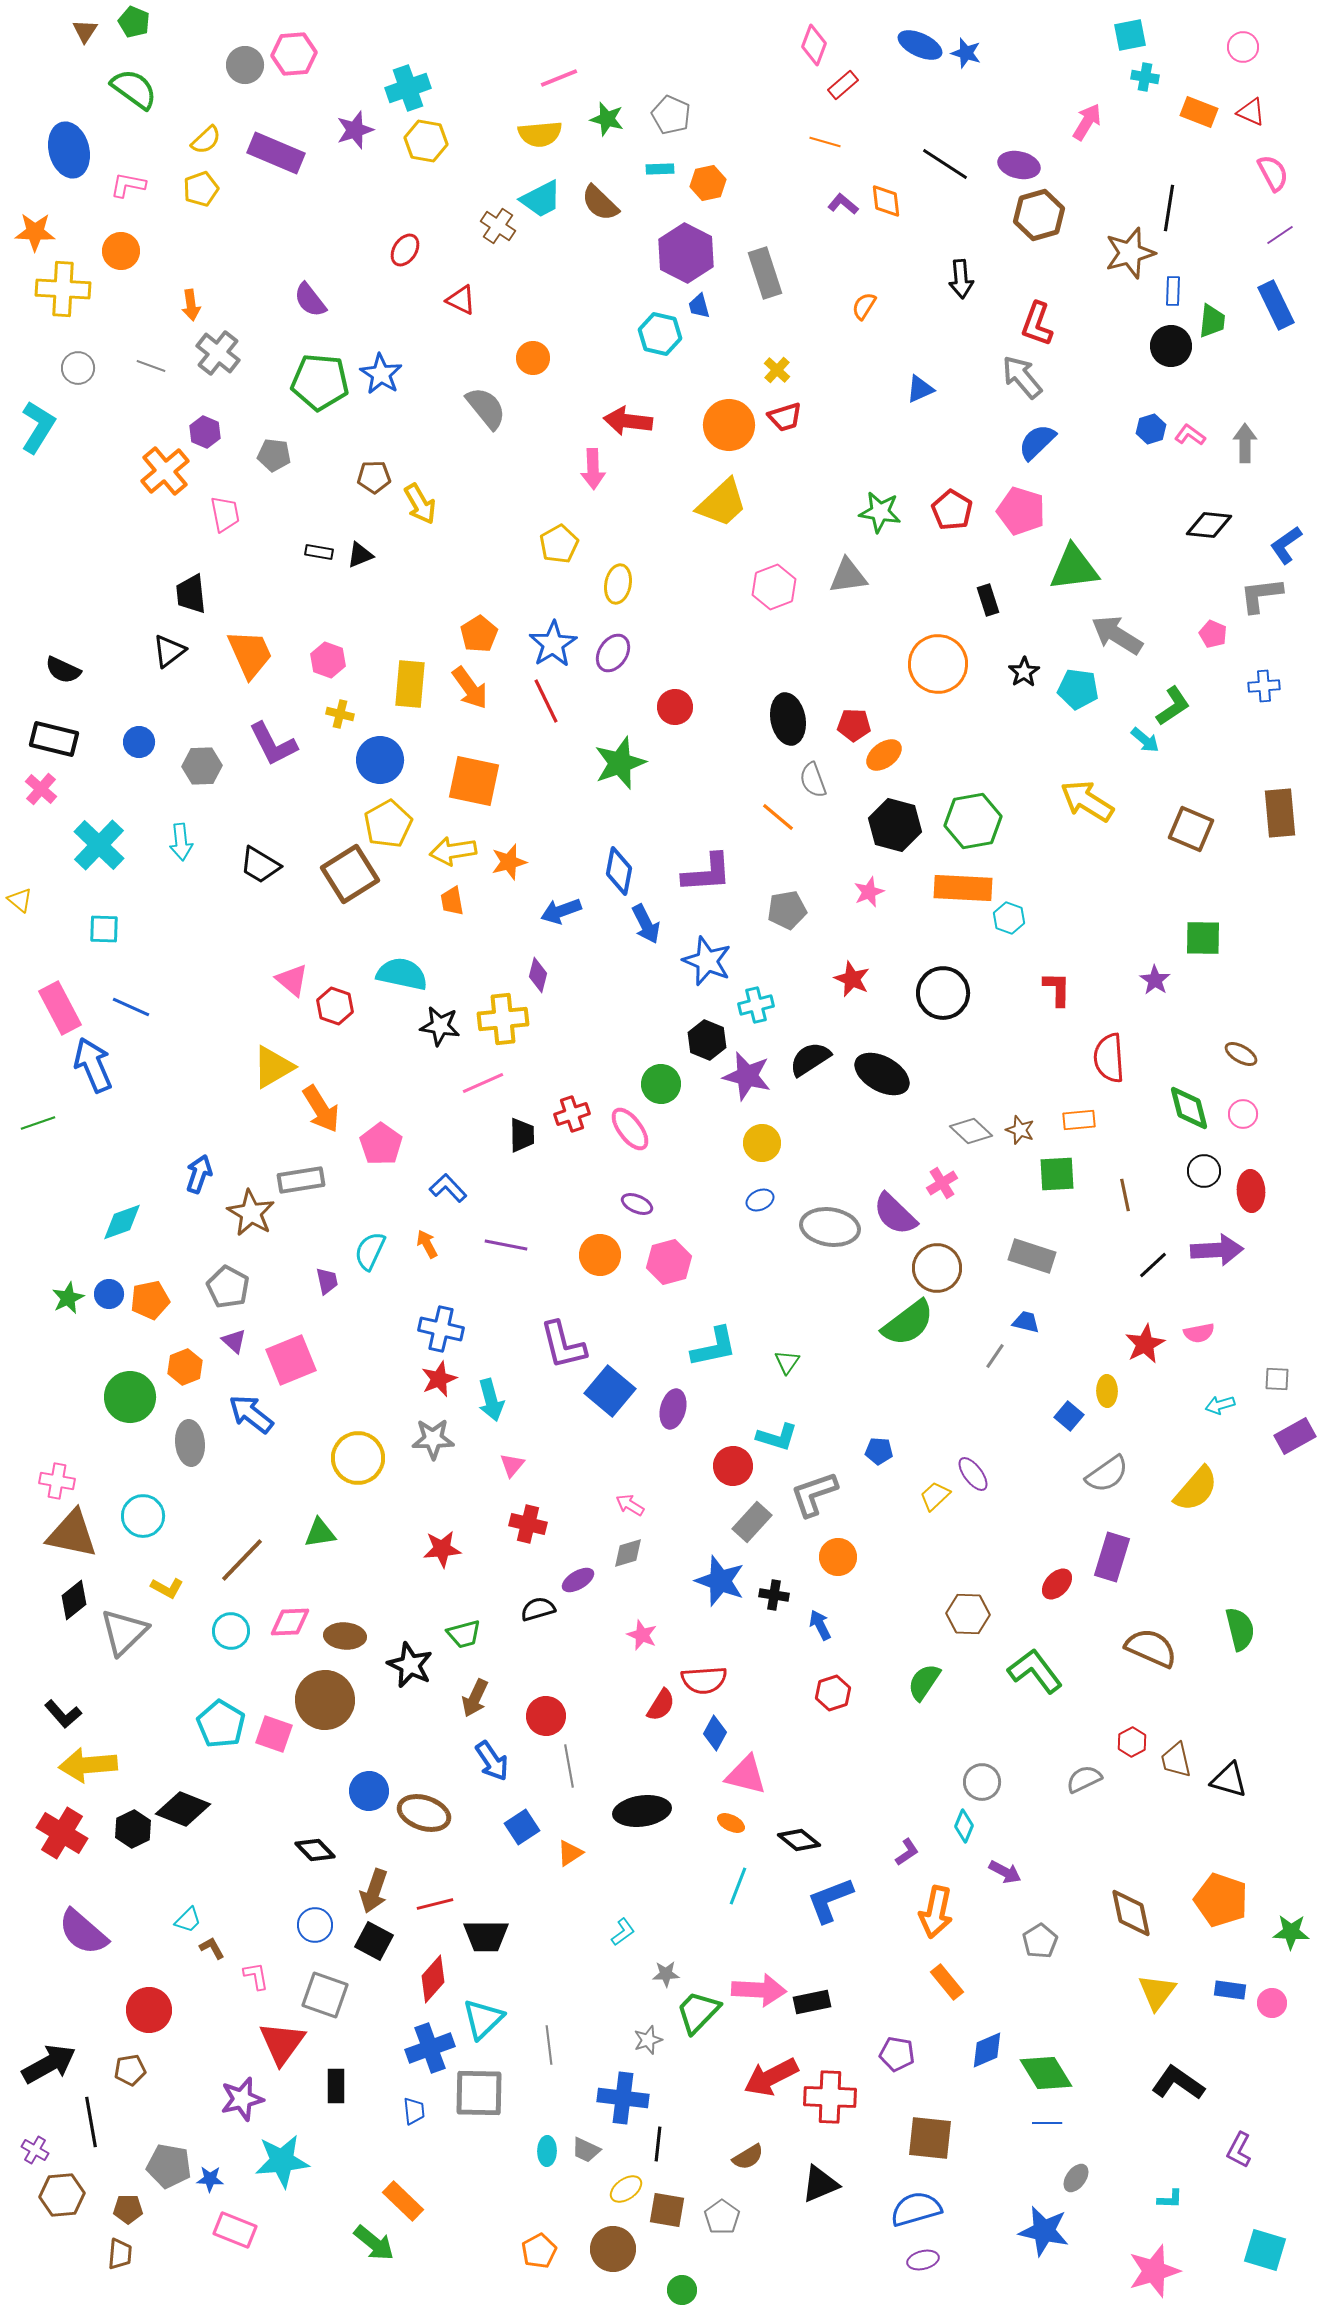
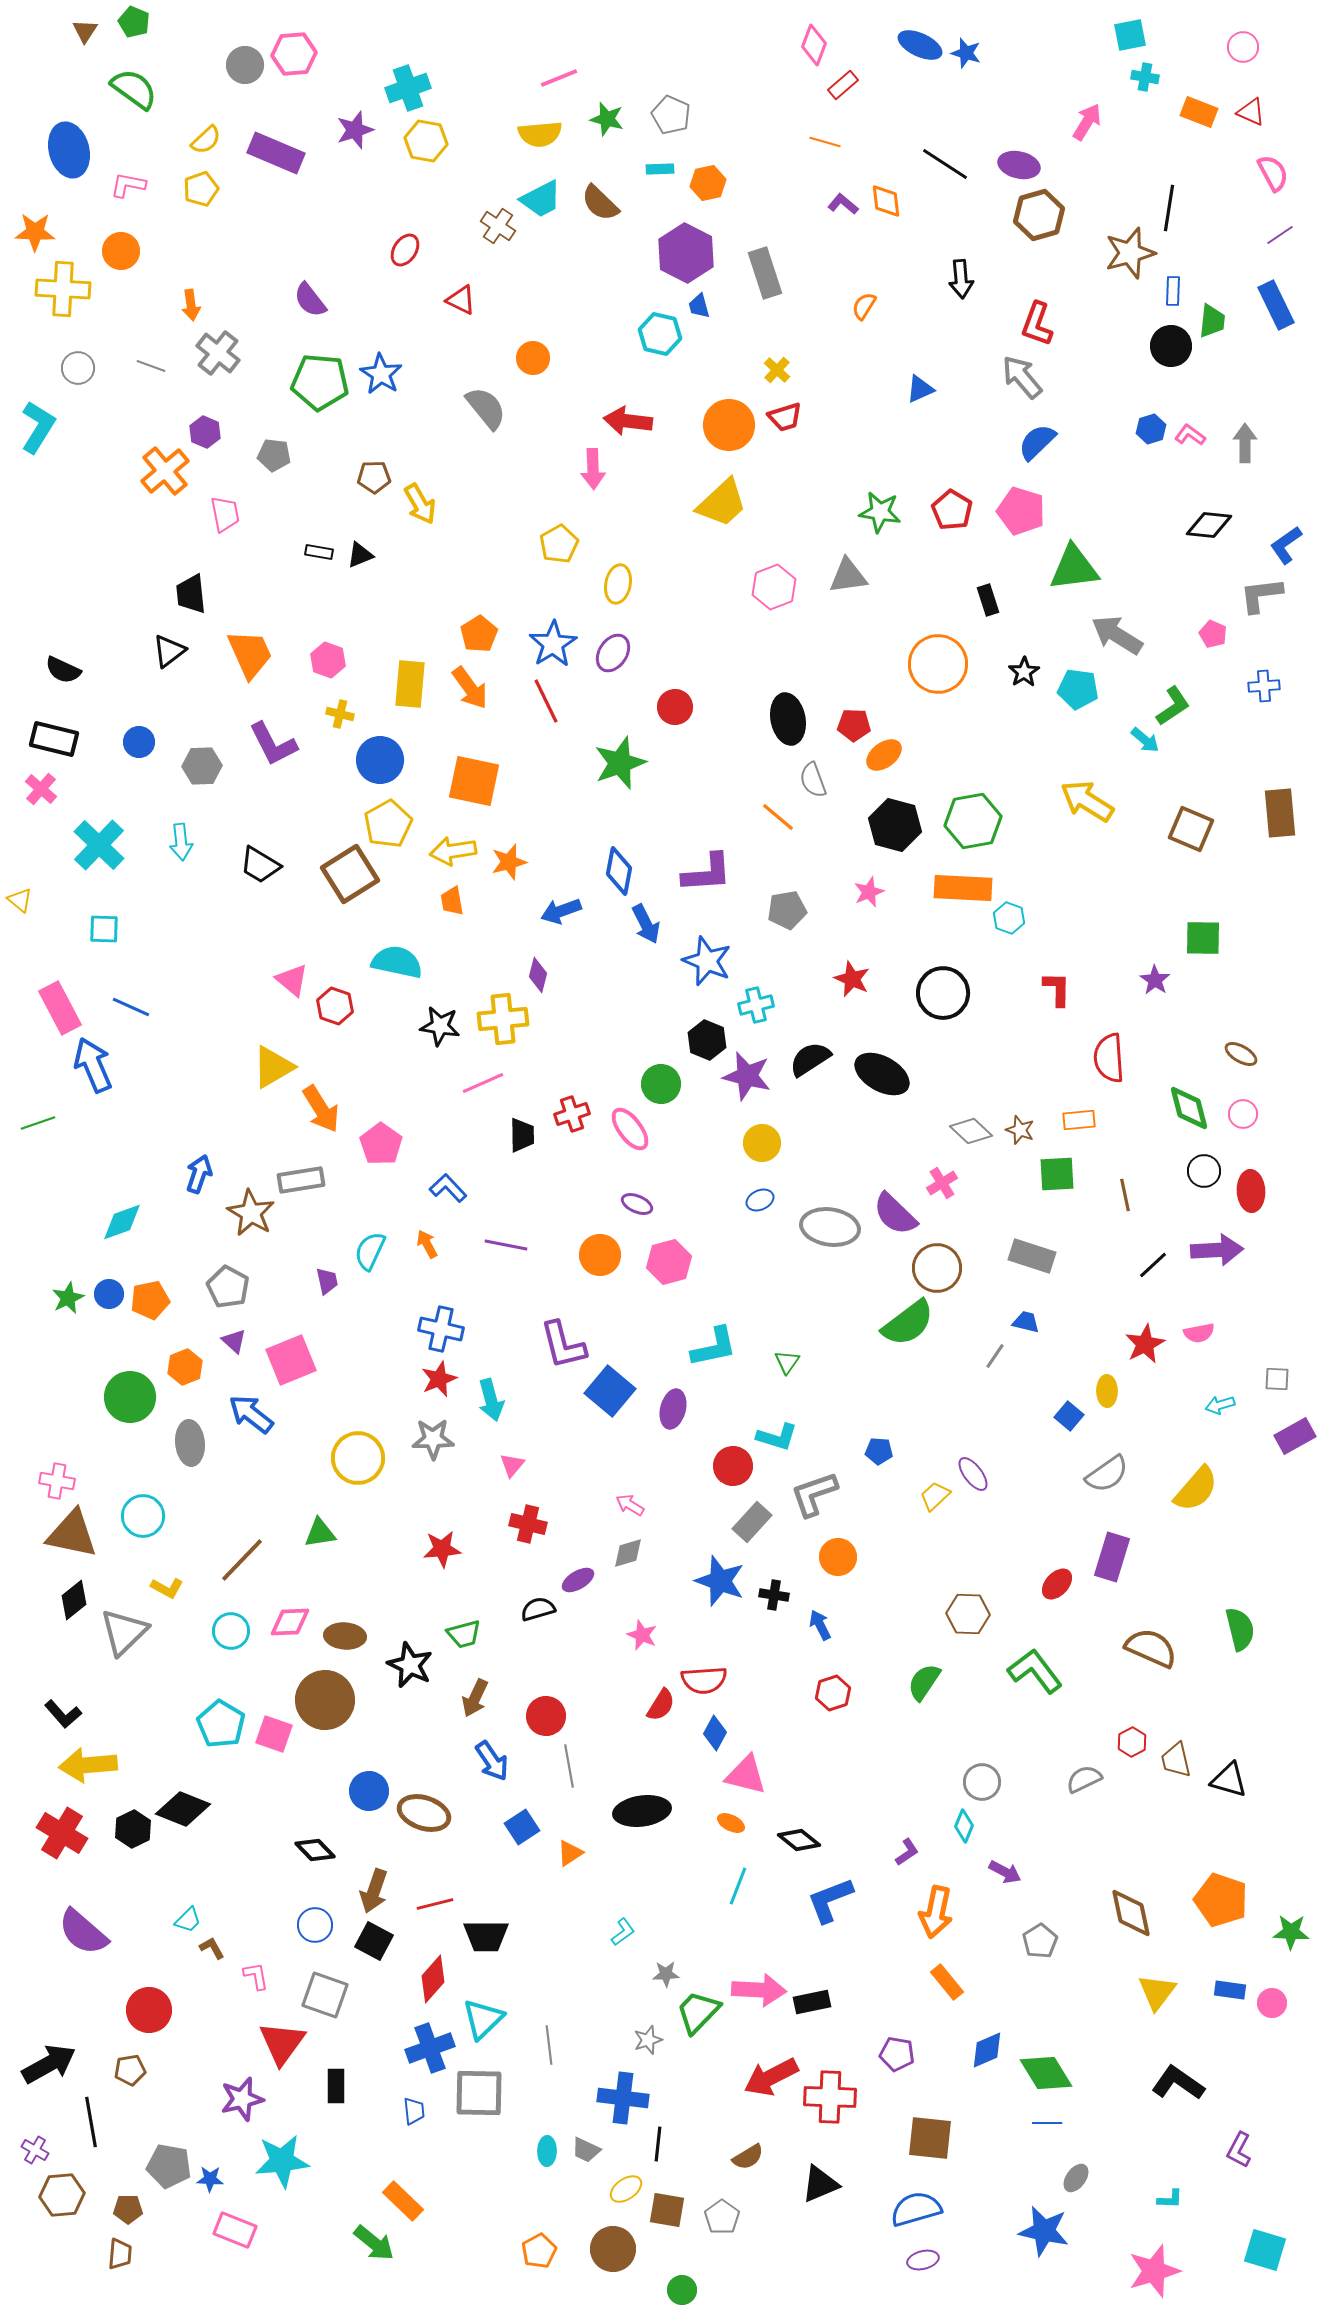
cyan semicircle at (402, 974): moved 5 px left, 12 px up
